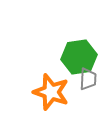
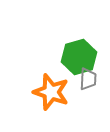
green hexagon: rotated 8 degrees counterclockwise
